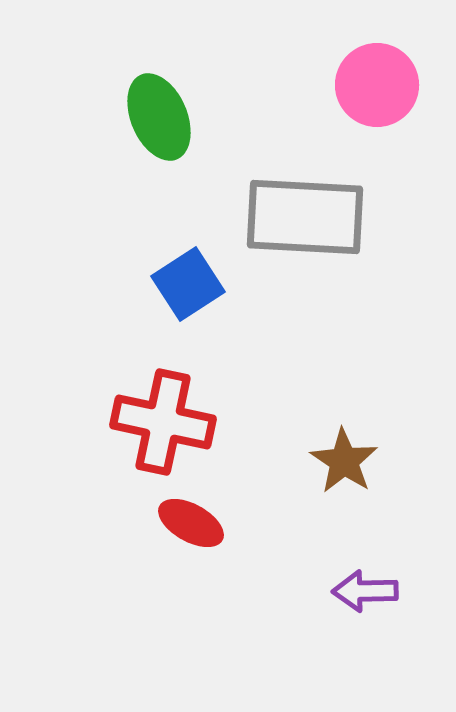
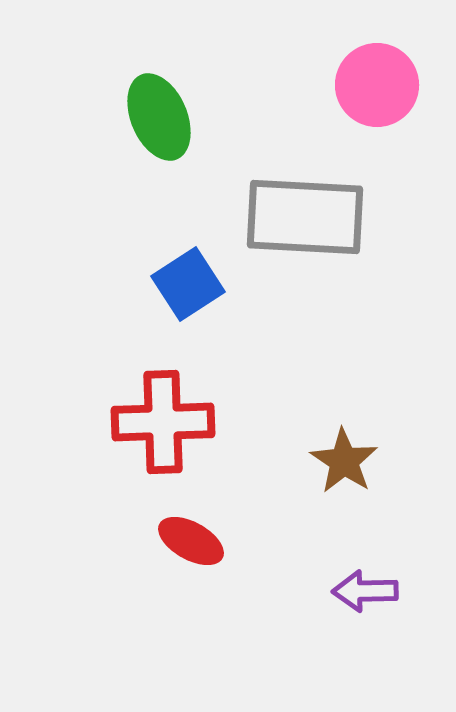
red cross: rotated 14 degrees counterclockwise
red ellipse: moved 18 px down
